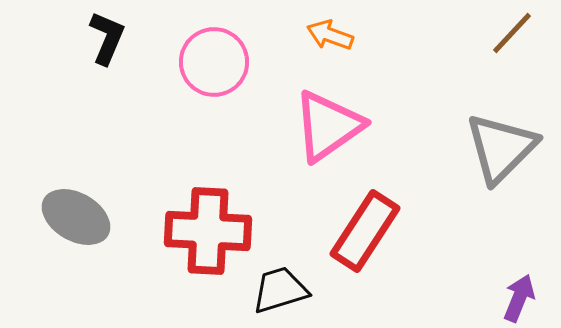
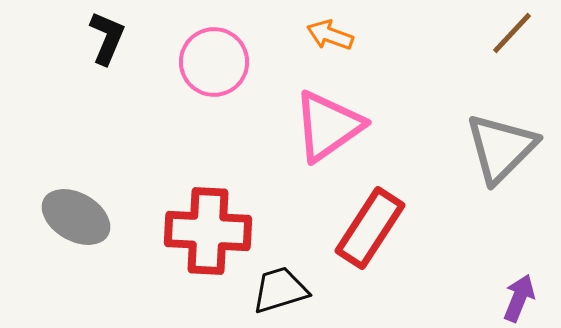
red rectangle: moved 5 px right, 3 px up
